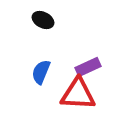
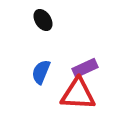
black ellipse: rotated 30 degrees clockwise
purple rectangle: moved 3 px left, 1 px down
